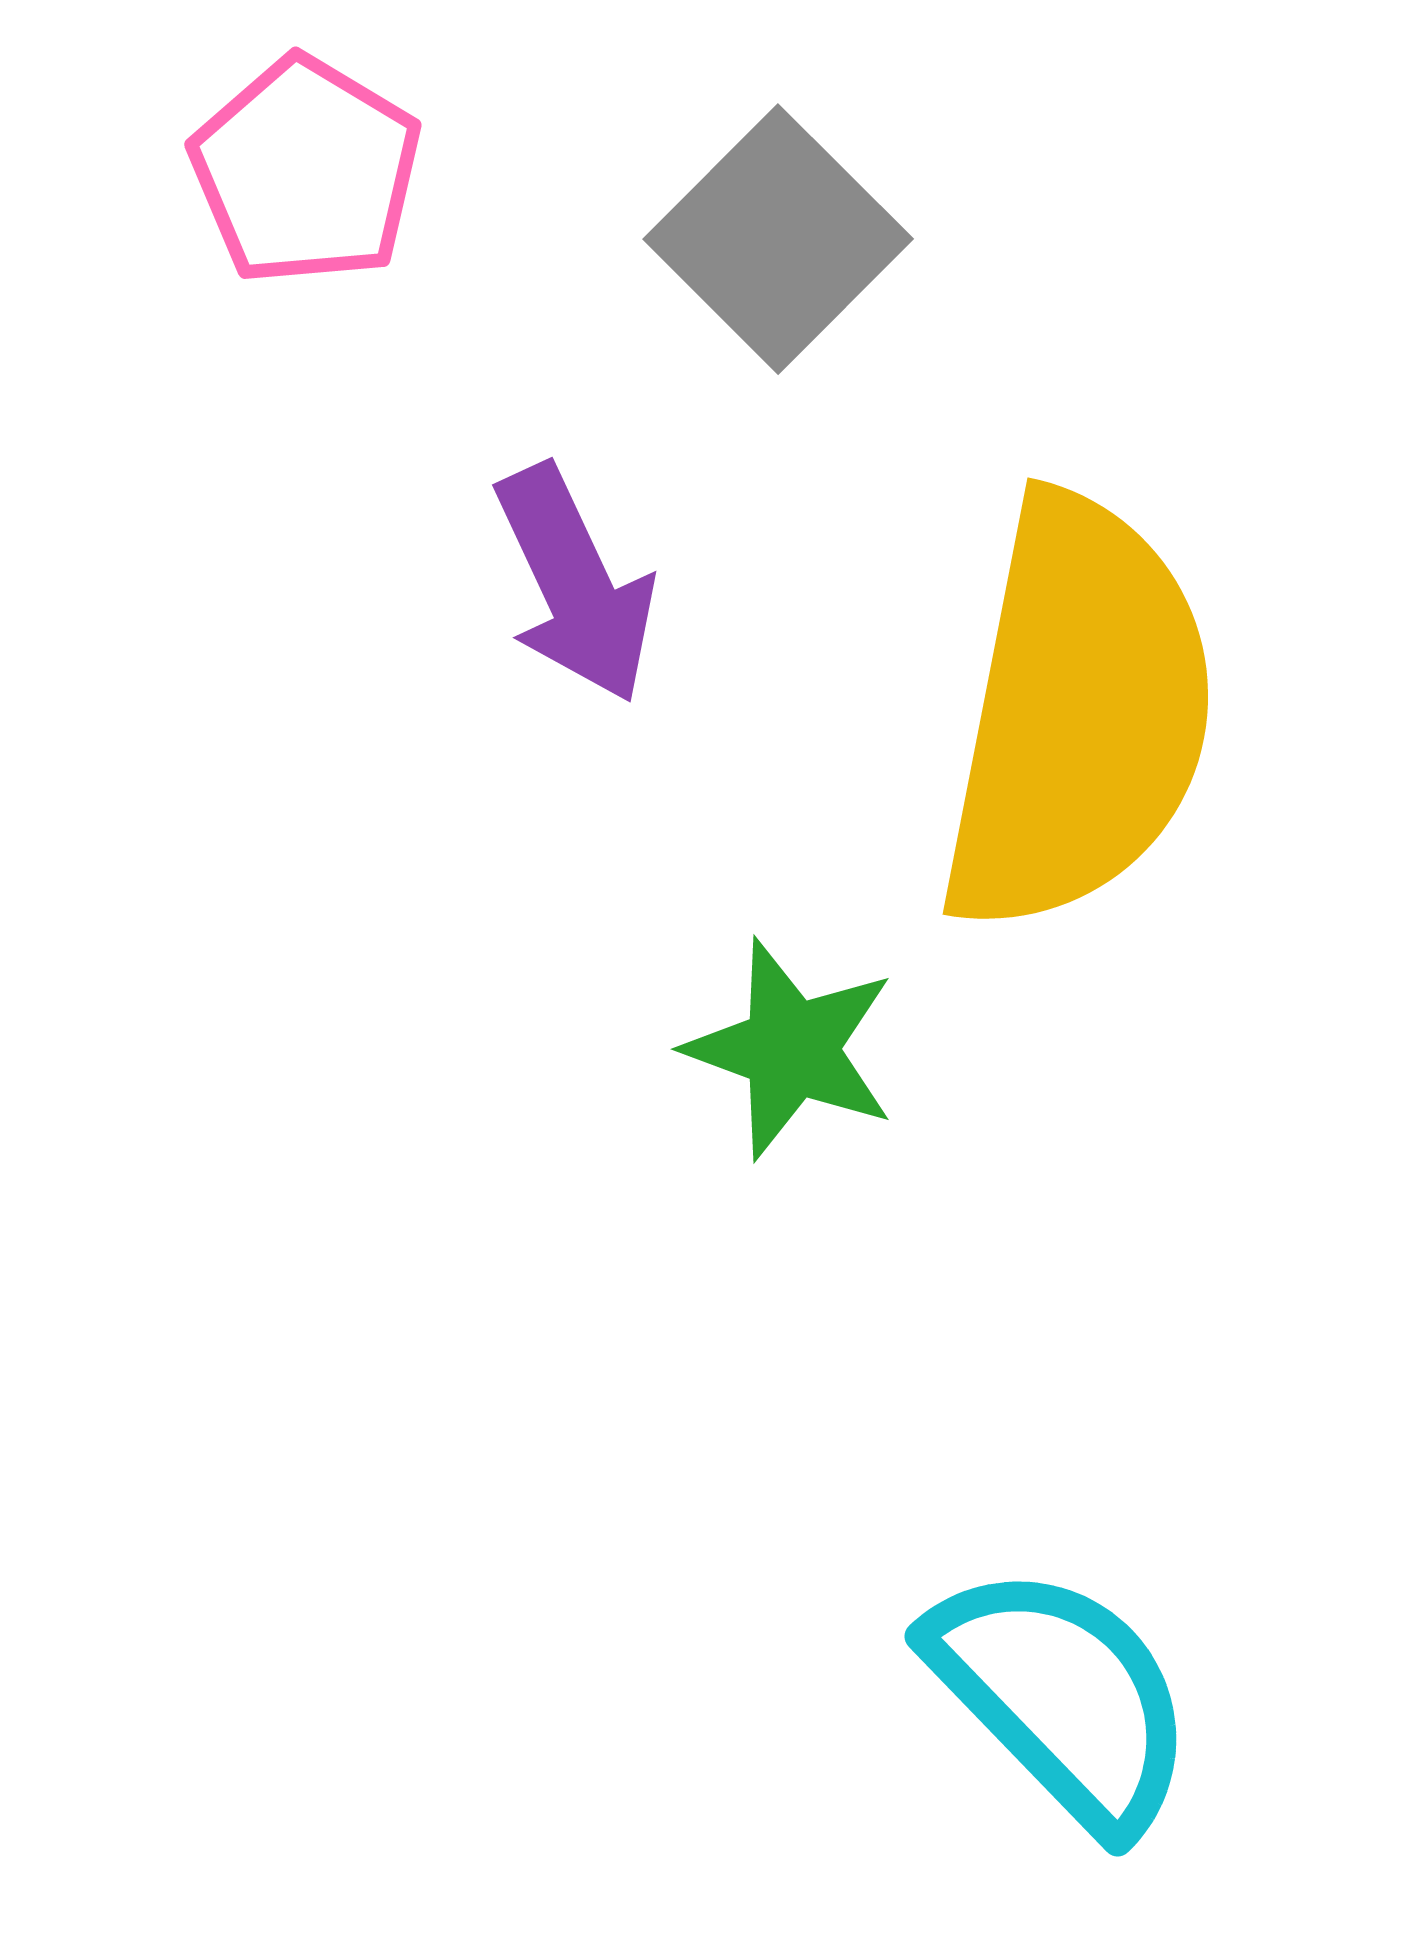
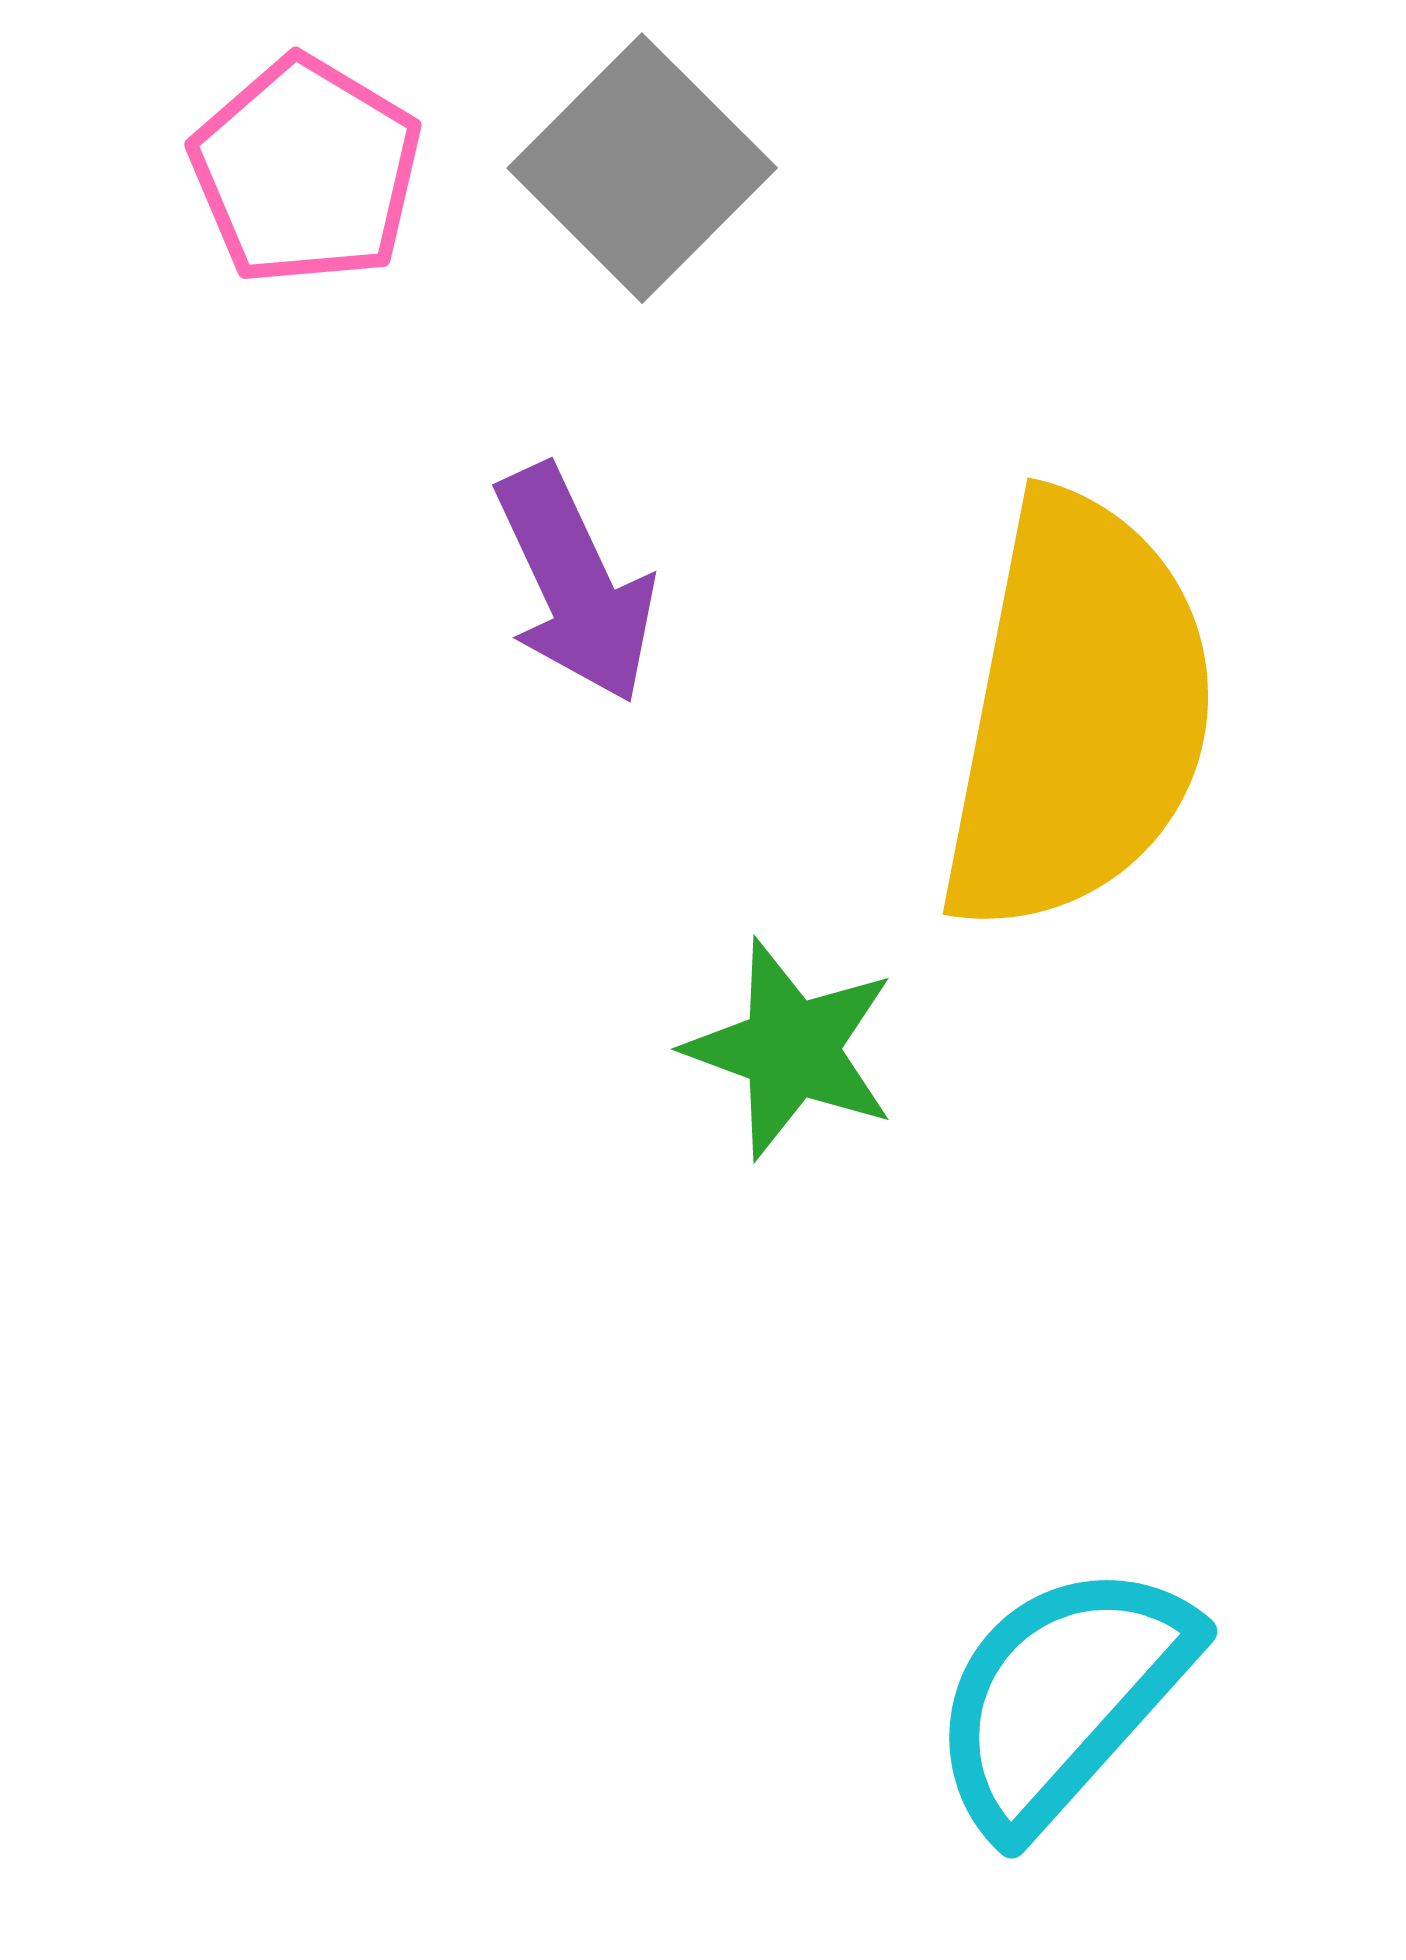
gray square: moved 136 px left, 71 px up
cyan semicircle: rotated 94 degrees counterclockwise
